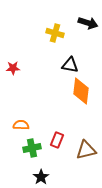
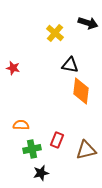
yellow cross: rotated 24 degrees clockwise
red star: rotated 16 degrees clockwise
green cross: moved 1 px down
black star: moved 4 px up; rotated 21 degrees clockwise
